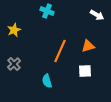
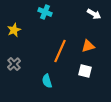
cyan cross: moved 2 px left, 1 px down
white arrow: moved 3 px left, 1 px up
white square: rotated 16 degrees clockwise
